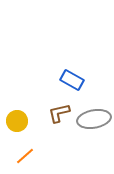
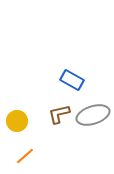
brown L-shape: moved 1 px down
gray ellipse: moved 1 px left, 4 px up; rotated 8 degrees counterclockwise
